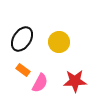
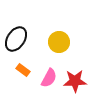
black ellipse: moved 6 px left
pink semicircle: moved 9 px right, 5 px up
